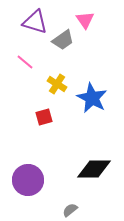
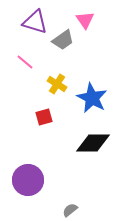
black diamond: moved 1 px left, 26 px up
